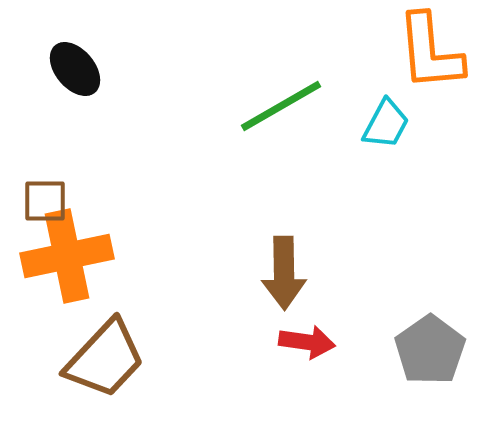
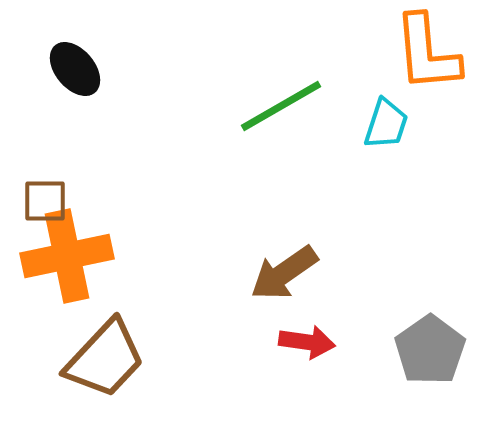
orange L-shape: moved 3 px left, 1 px down
cyan trapezoid: rotated 10 degrees counterclockwise
brown arrow: rotated 56 degrees clockwise
